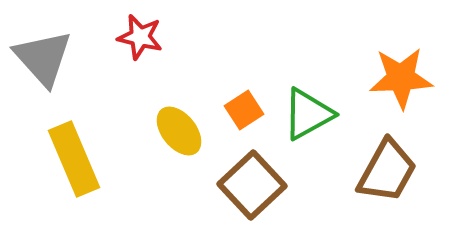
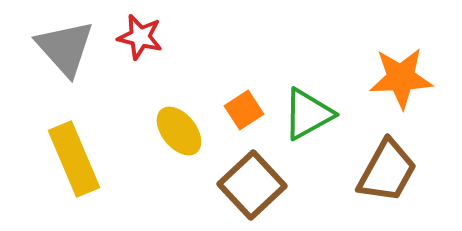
gray triangle: moved 22 px right, 10 px up
